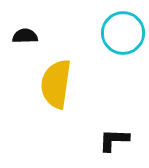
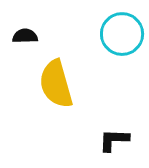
cyan circle: moved 1 px left, 1 px down
yellow semicircle: rotated 24 degrees counterclockwise
